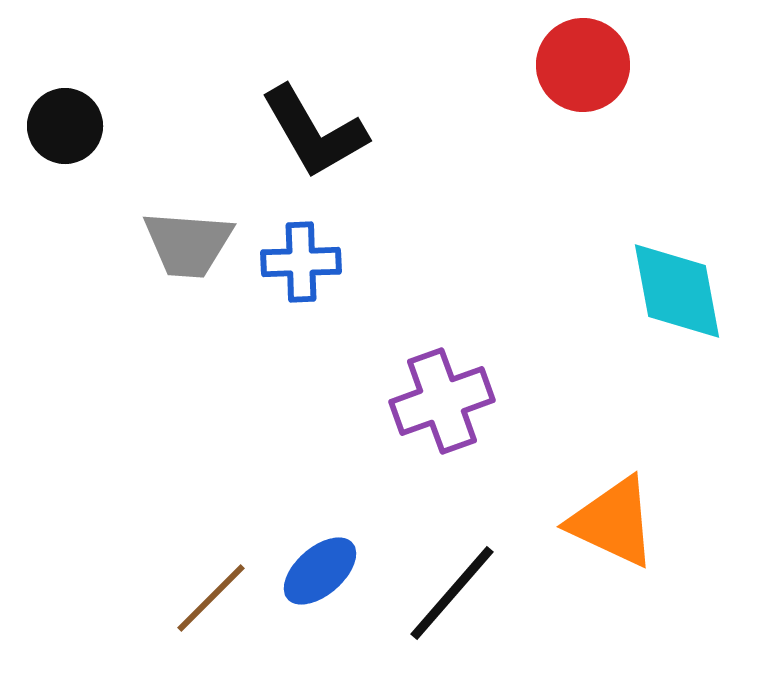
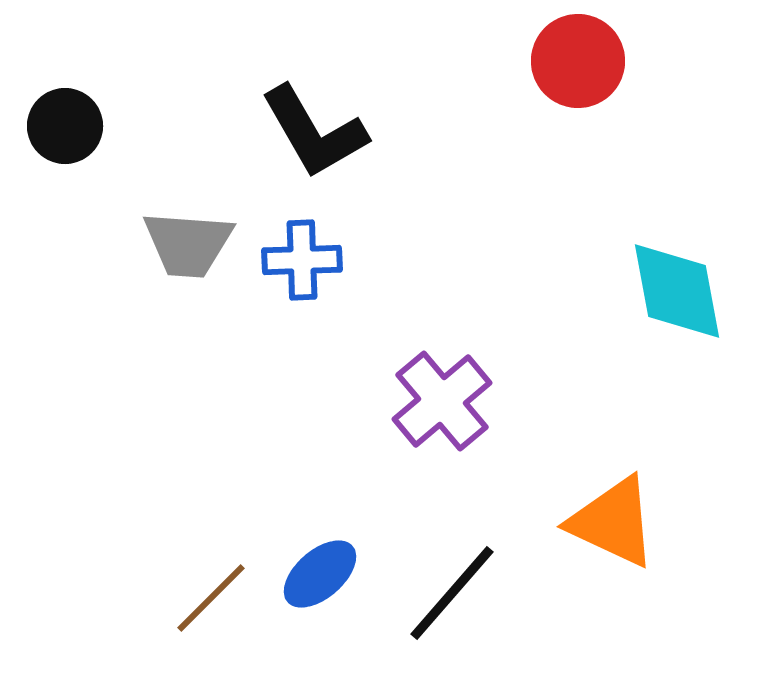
red circle: moved 5 px left, 4 px up
blue cross: moved 1 px right, 2 px up
purple cross: rotated 20 degrees counterclockwise
blue ellipse: moved 3 px down
